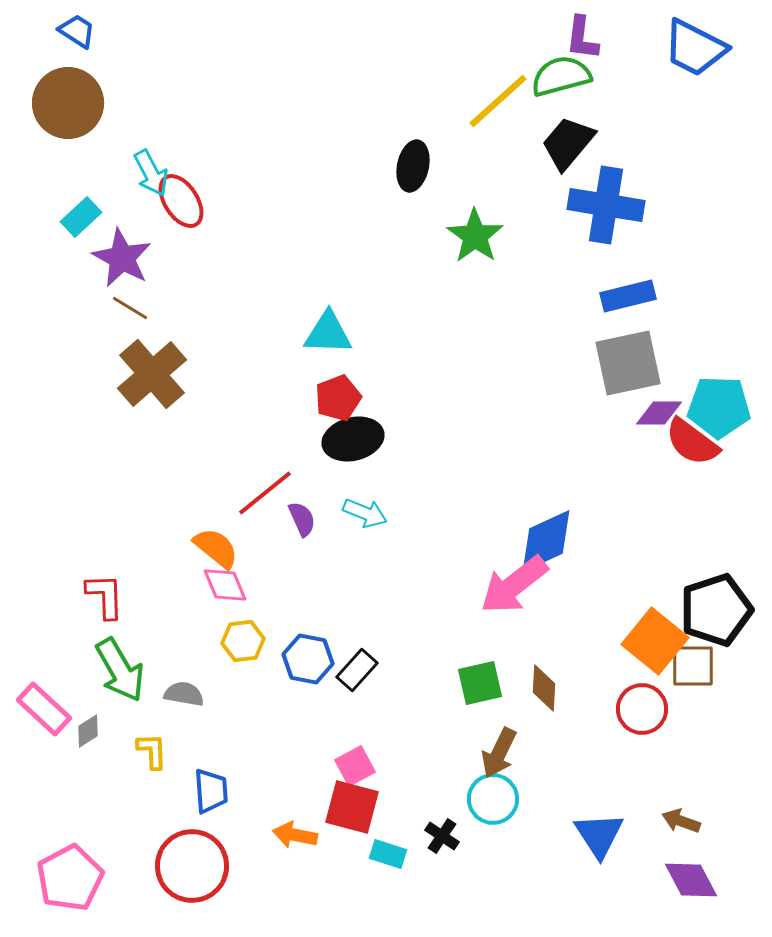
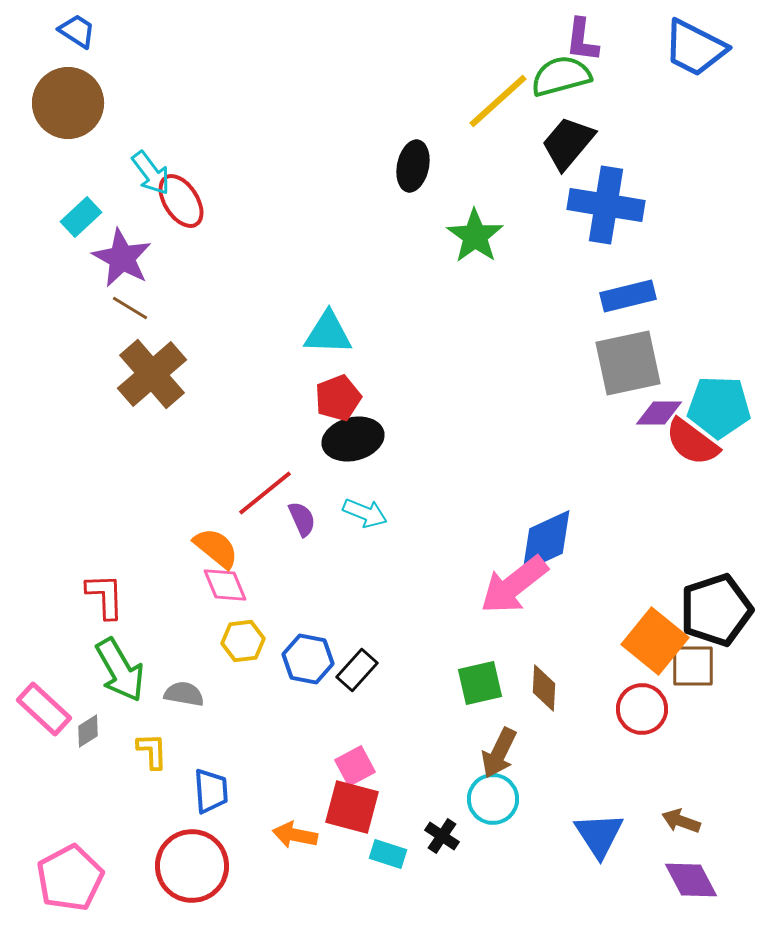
purple L-shape at (582, 38): moved 2 px down
cyan arrow at (151, 173): rotated 9 degrees counterclockwise
